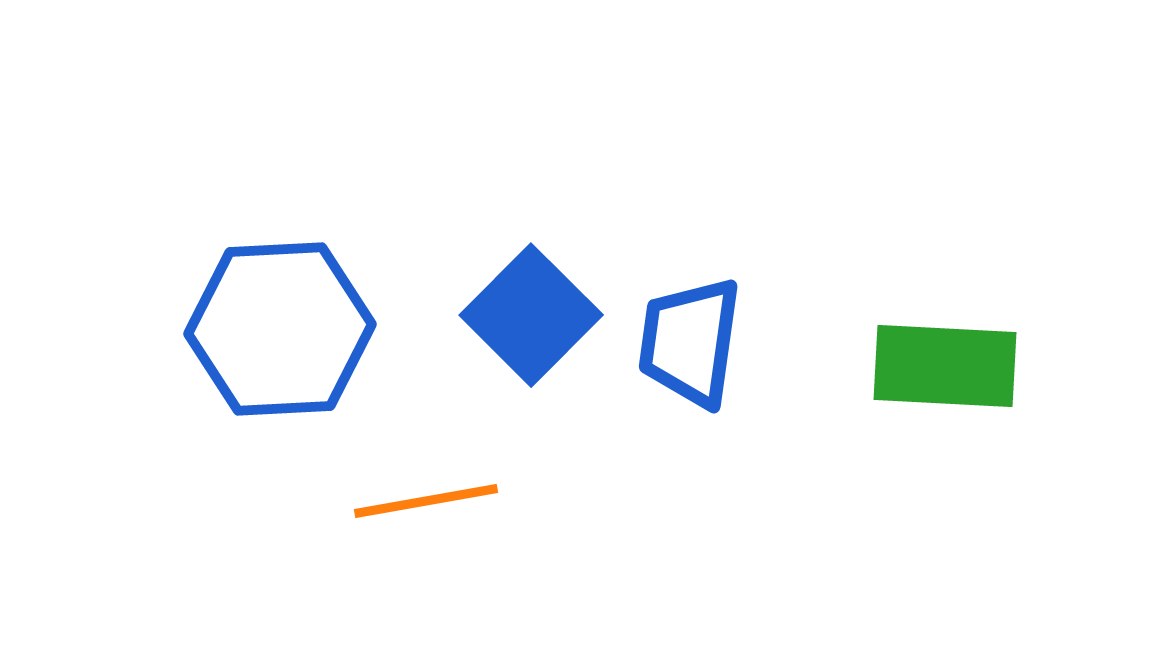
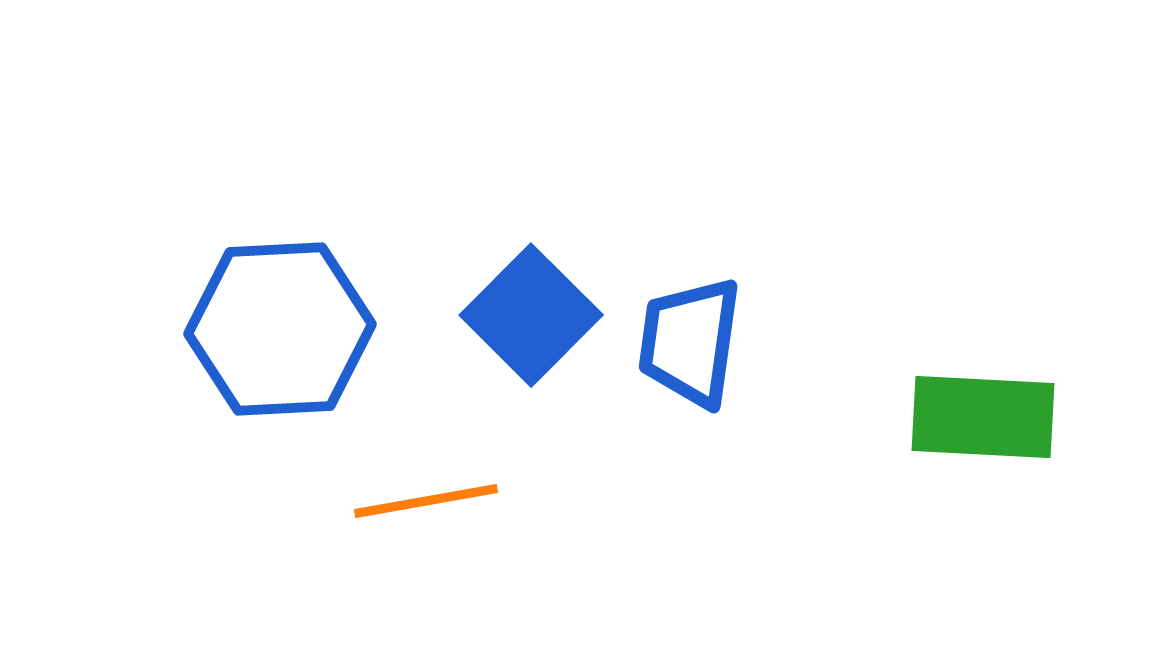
green rectangle: moved 38 px right, 51 px down
